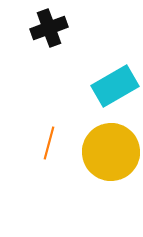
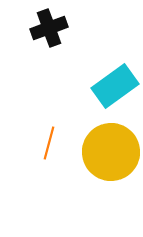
cyan rectangle: rotated 6 degrees counterclockwise
